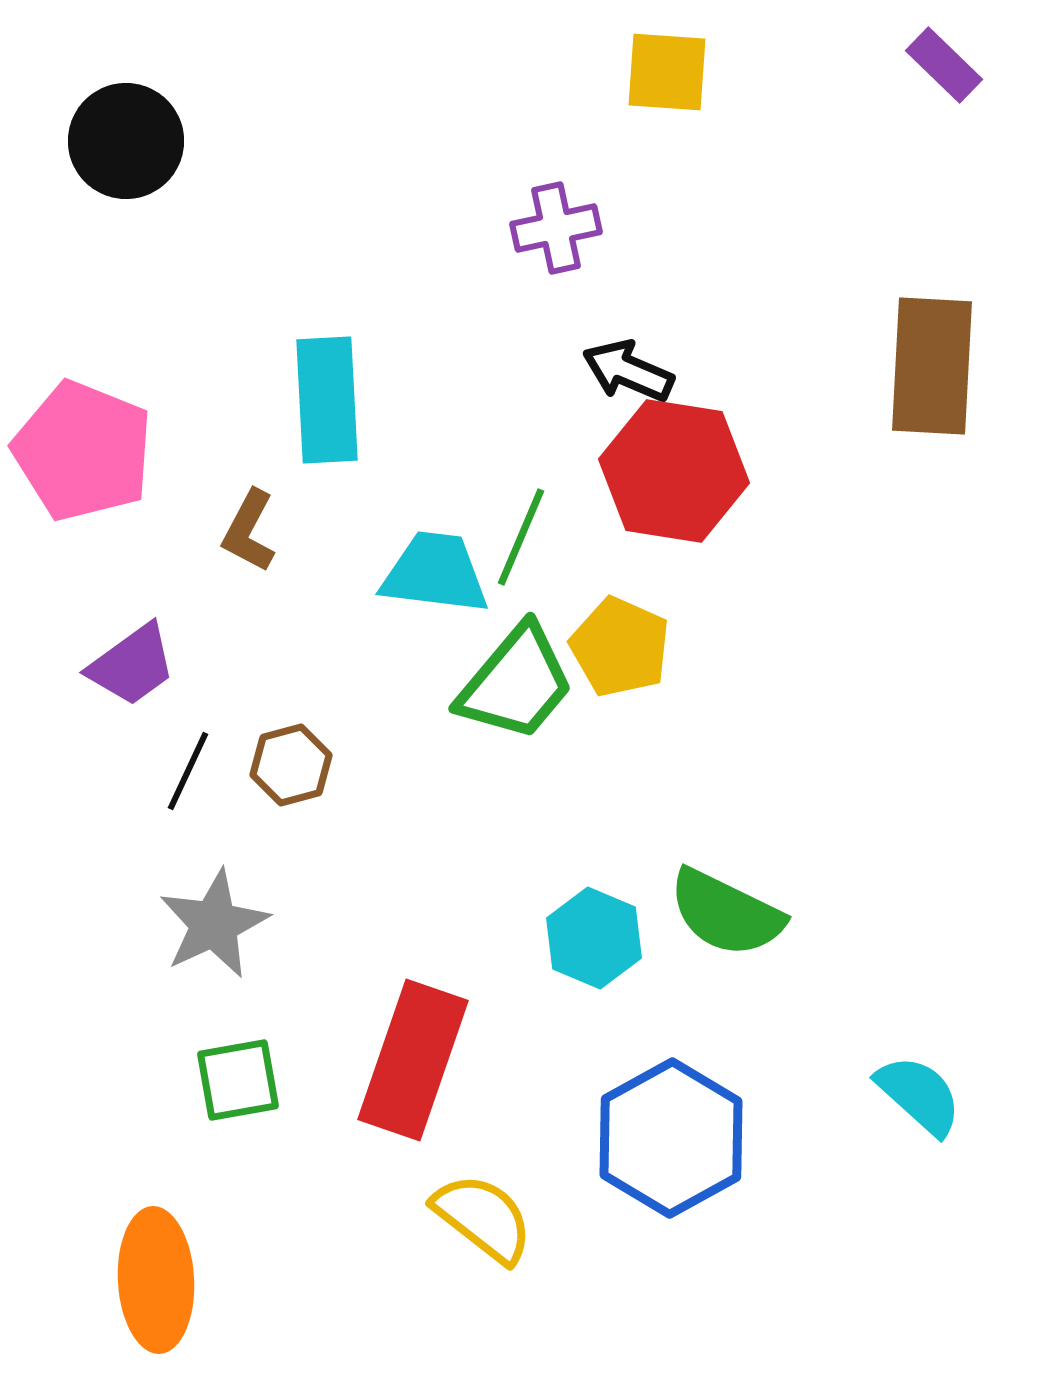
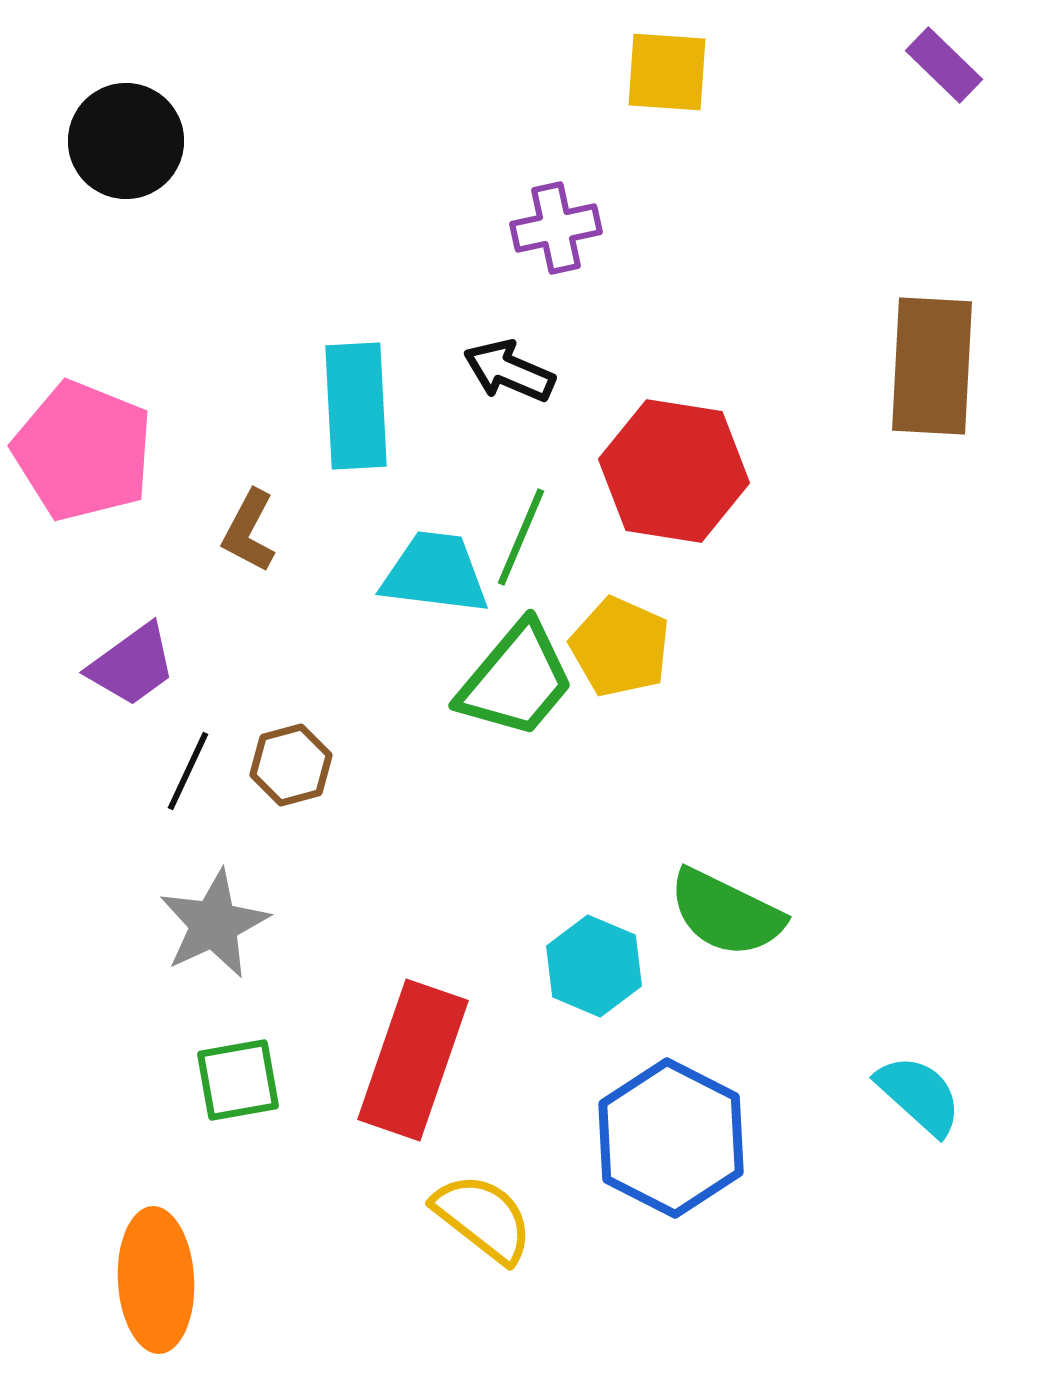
black arrow: moved 119 px left
cyan rectangle: moved 29 px right, 6 px down
green trapezoid: moved 3 px up
cyan hexagon: moved 28 px down
blue hexagon: rotated 4 degrees counterclockwise
